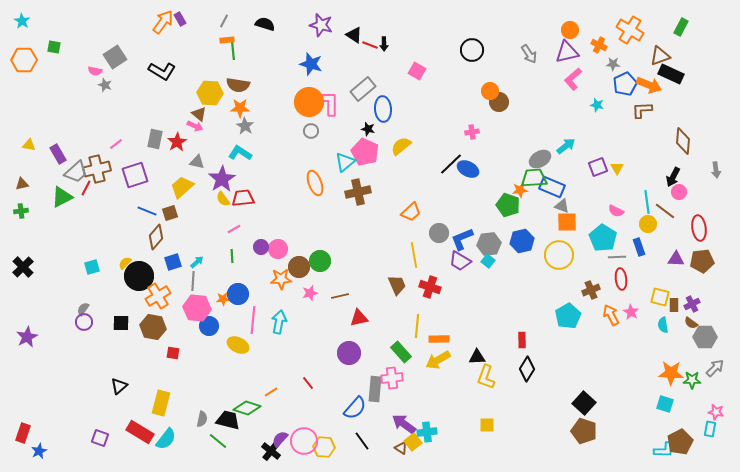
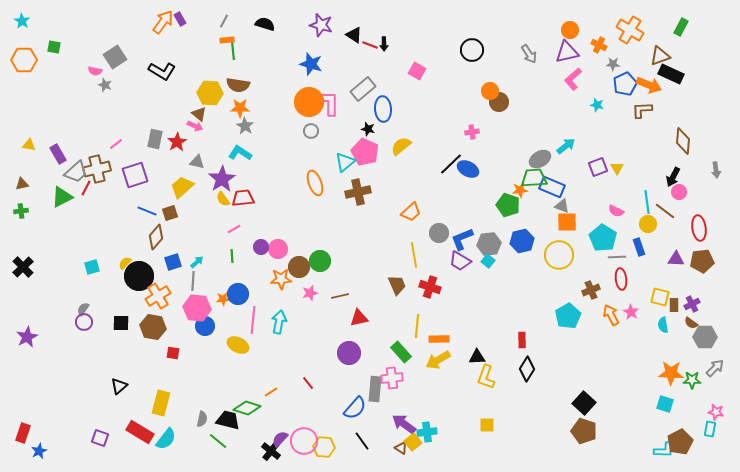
blue circle at (209, 326): moved 4 px left
